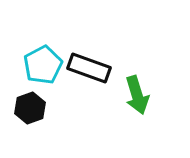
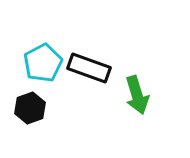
cyan pentagon: moved 2 px up
